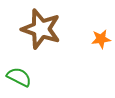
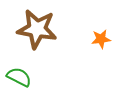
brown star: moved 4 px left; rotated 9 degrees counterclockwise
